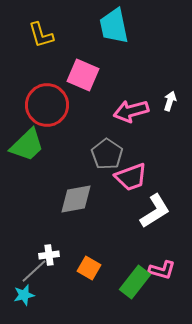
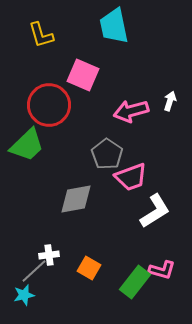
red circle: moved 2 px right
